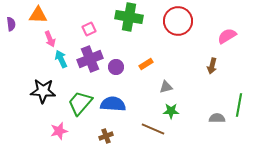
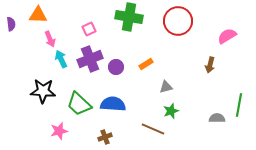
brown arrow: moved 2 px left, 1 px up
green trapezoid: moved 1 px left, 1 px down; rotated 88 degrees counterclockwise
green star: rotated 21 degrees counterclockwise
brown cross: moved 1 px left, 1 px down
